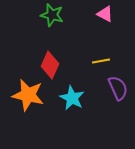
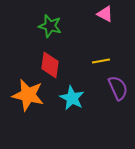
green star: moved 2 px left, 11 px down
red diamond: rotated 16 degrees counterclockwise
